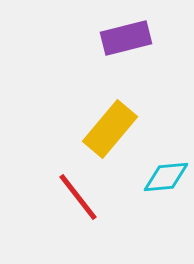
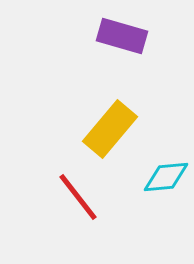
purple rectangle: moved 4 px left, 2 px up; rotated 30 degrees clockwise
